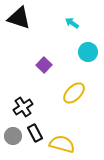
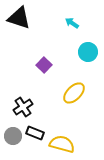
black rectangle: rotated 42 degrees counterclockwise
